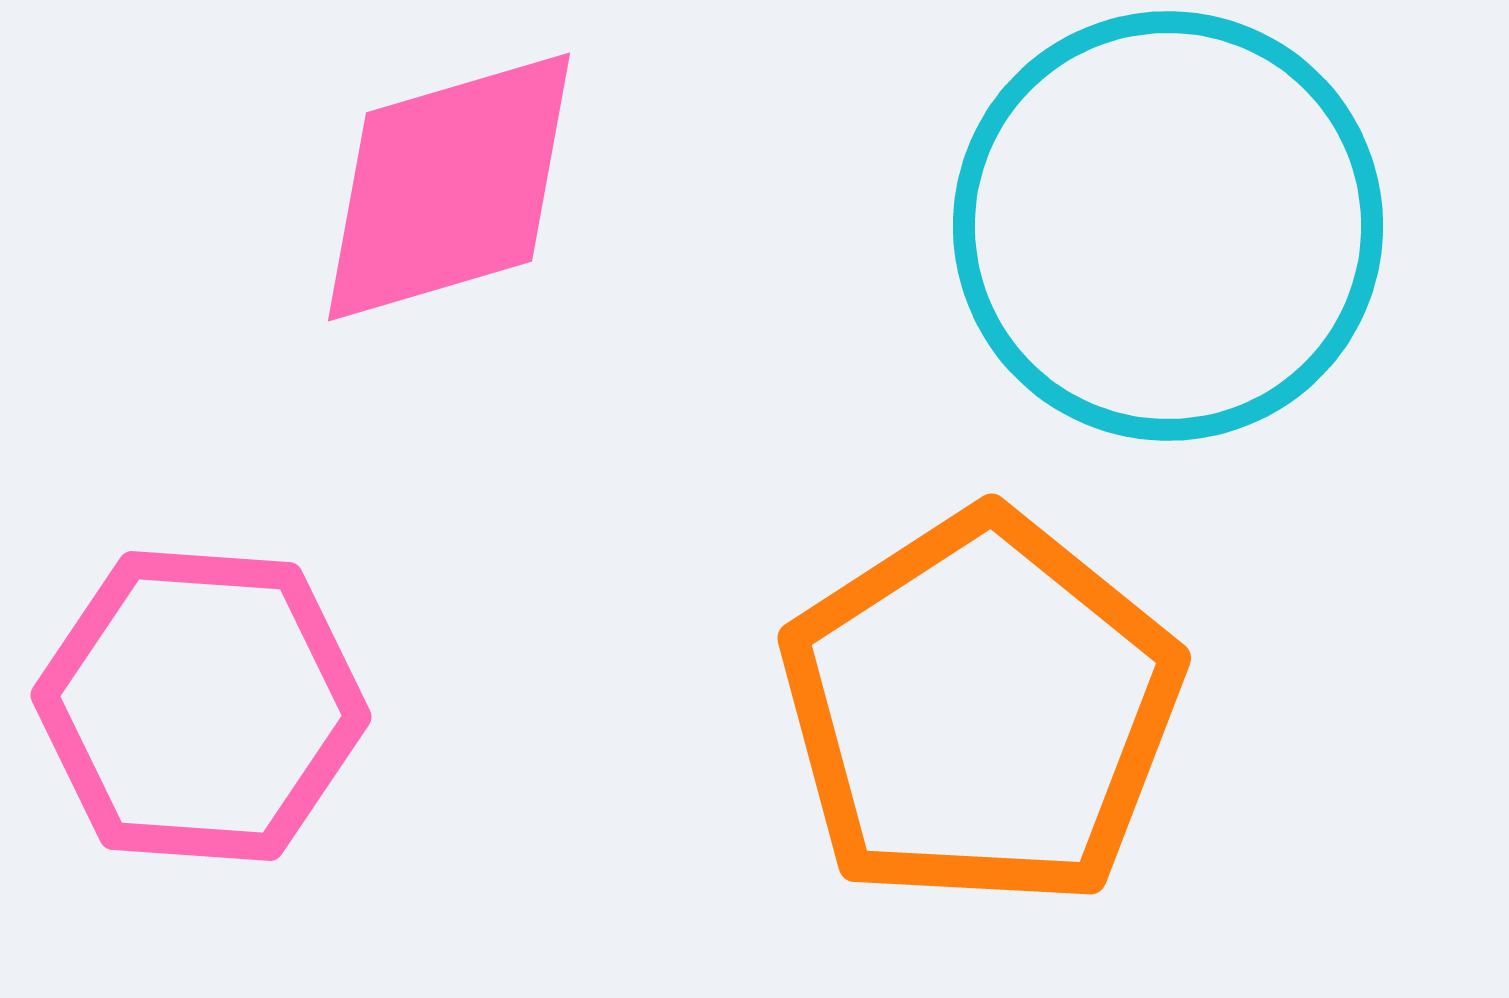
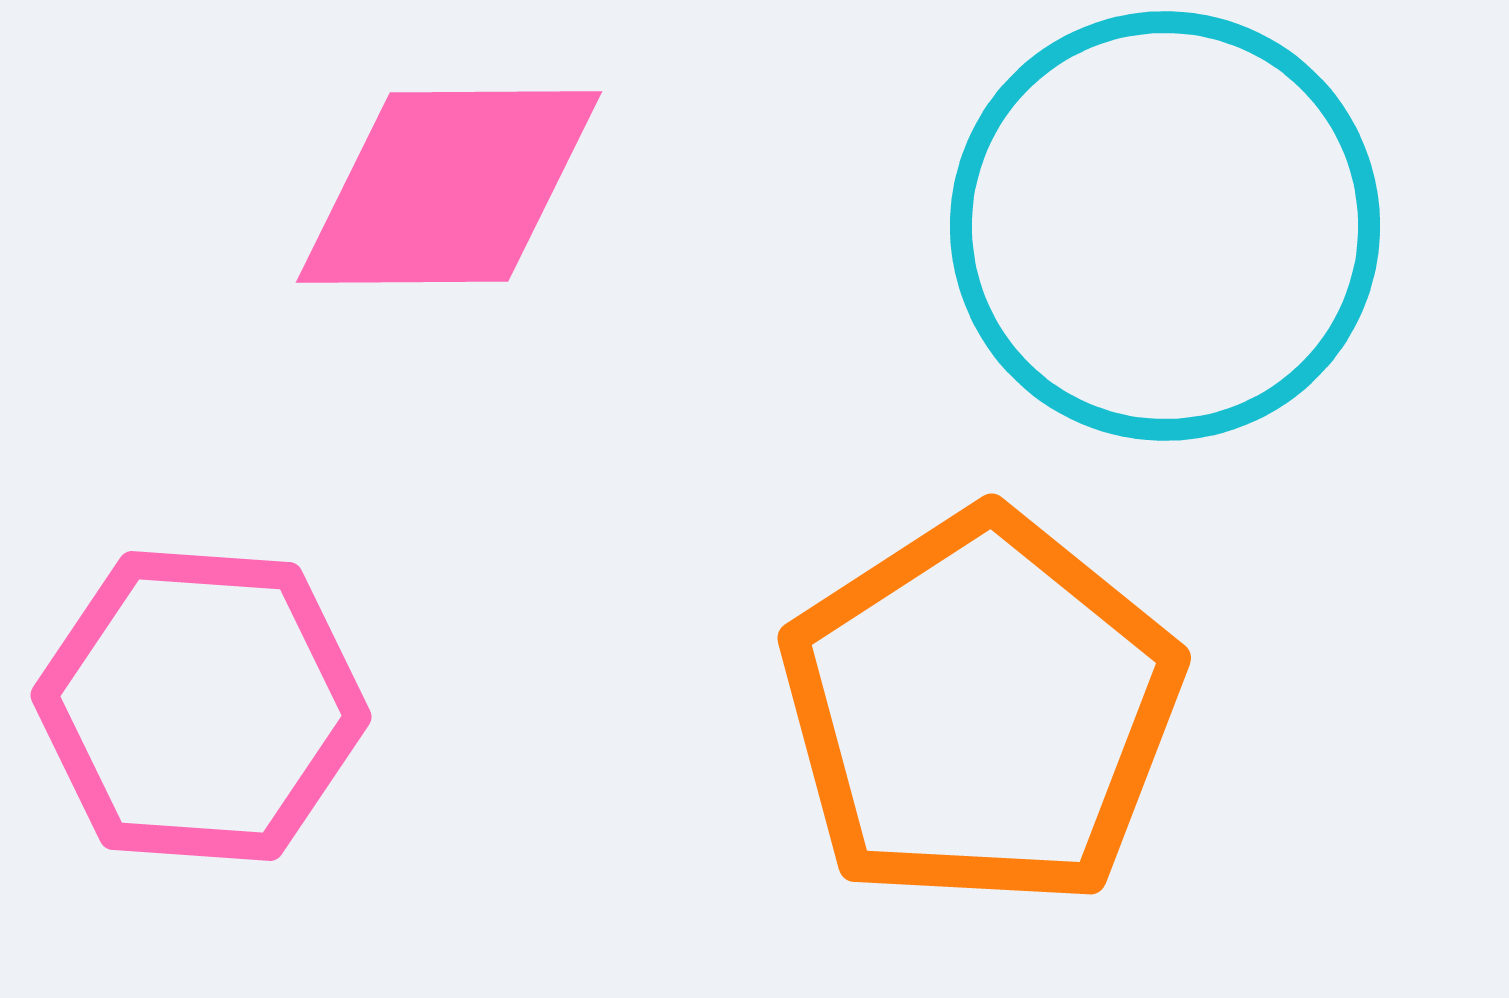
pink diamond: rotated 16 degrees clockwise
cyan circle: moved 3 px left
